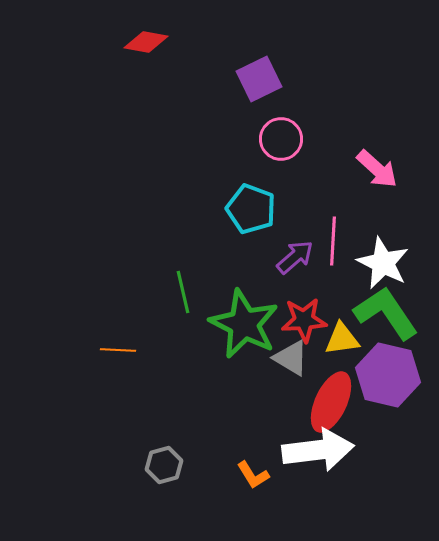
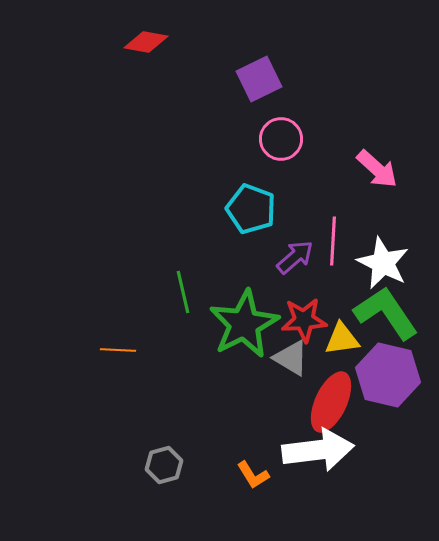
green star: rotated 18 degrees clockwise
